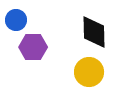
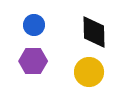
blue circle: moved 18 px right, 5 px down
purple hexagon: moved 14 px down
